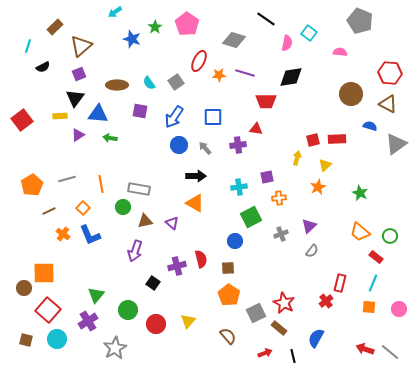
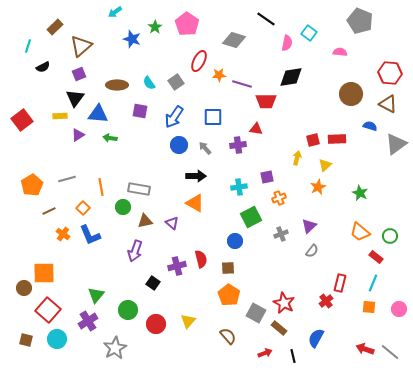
purple line at (245, 73): moved 3 px left, 11 px down
orange line at (101, 184): moved 3 px down
orange cross at (279, 198): rotated 16 degrees counterclockwise
gray square at (256, 313): rotated 36 degrees counterclockwise
